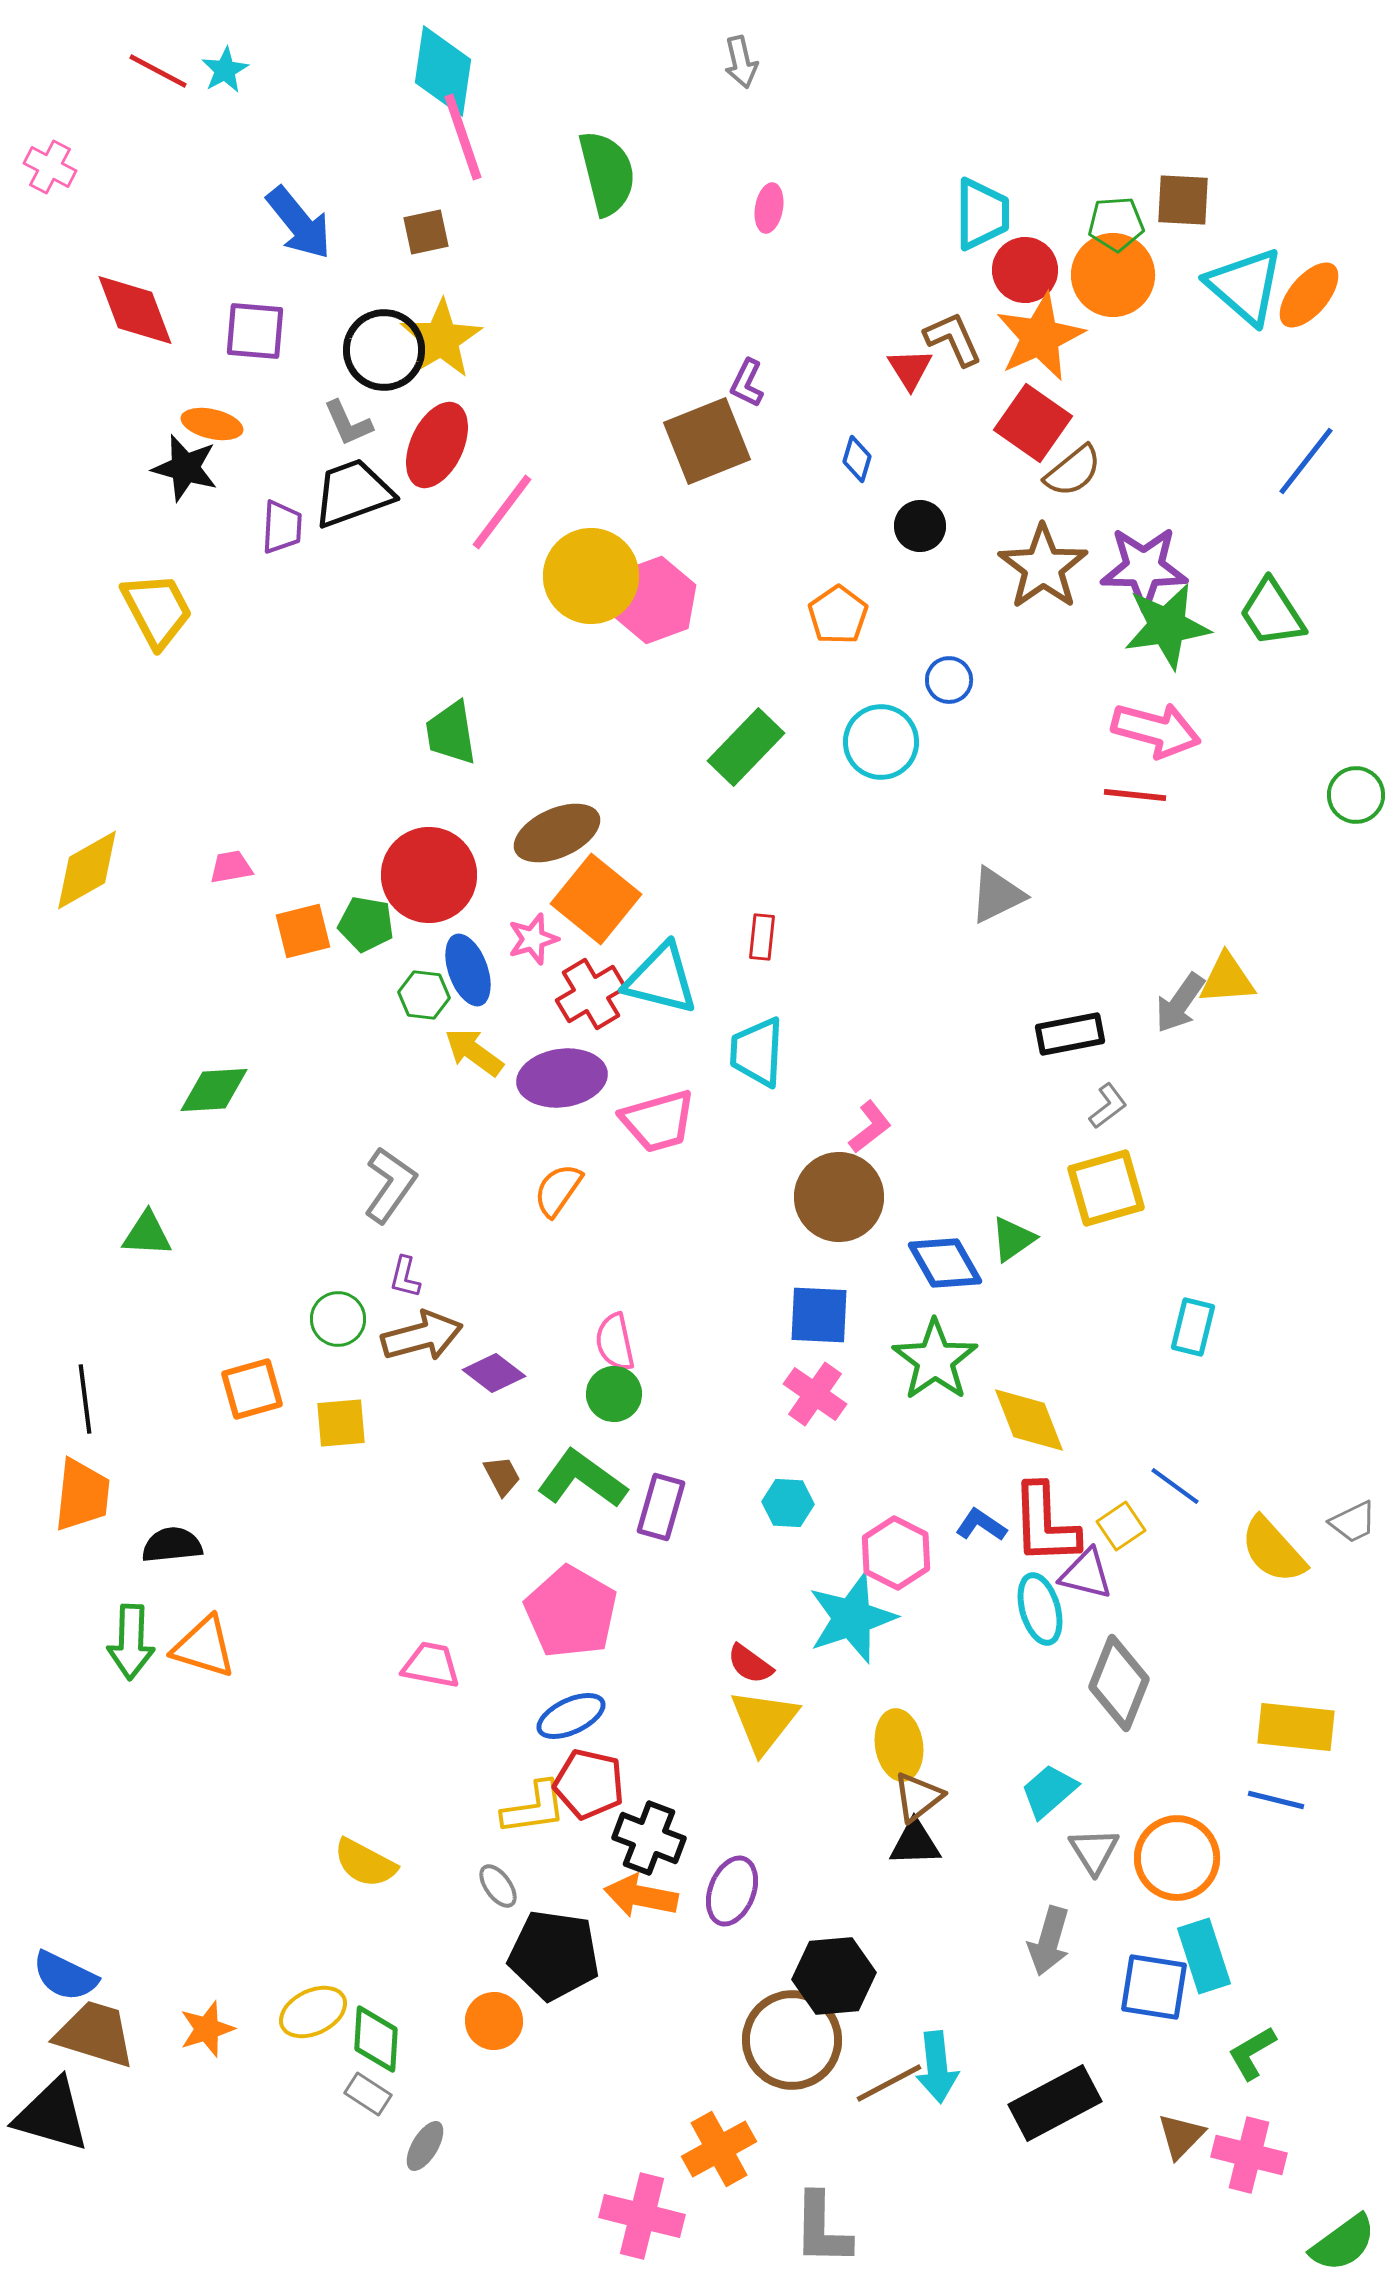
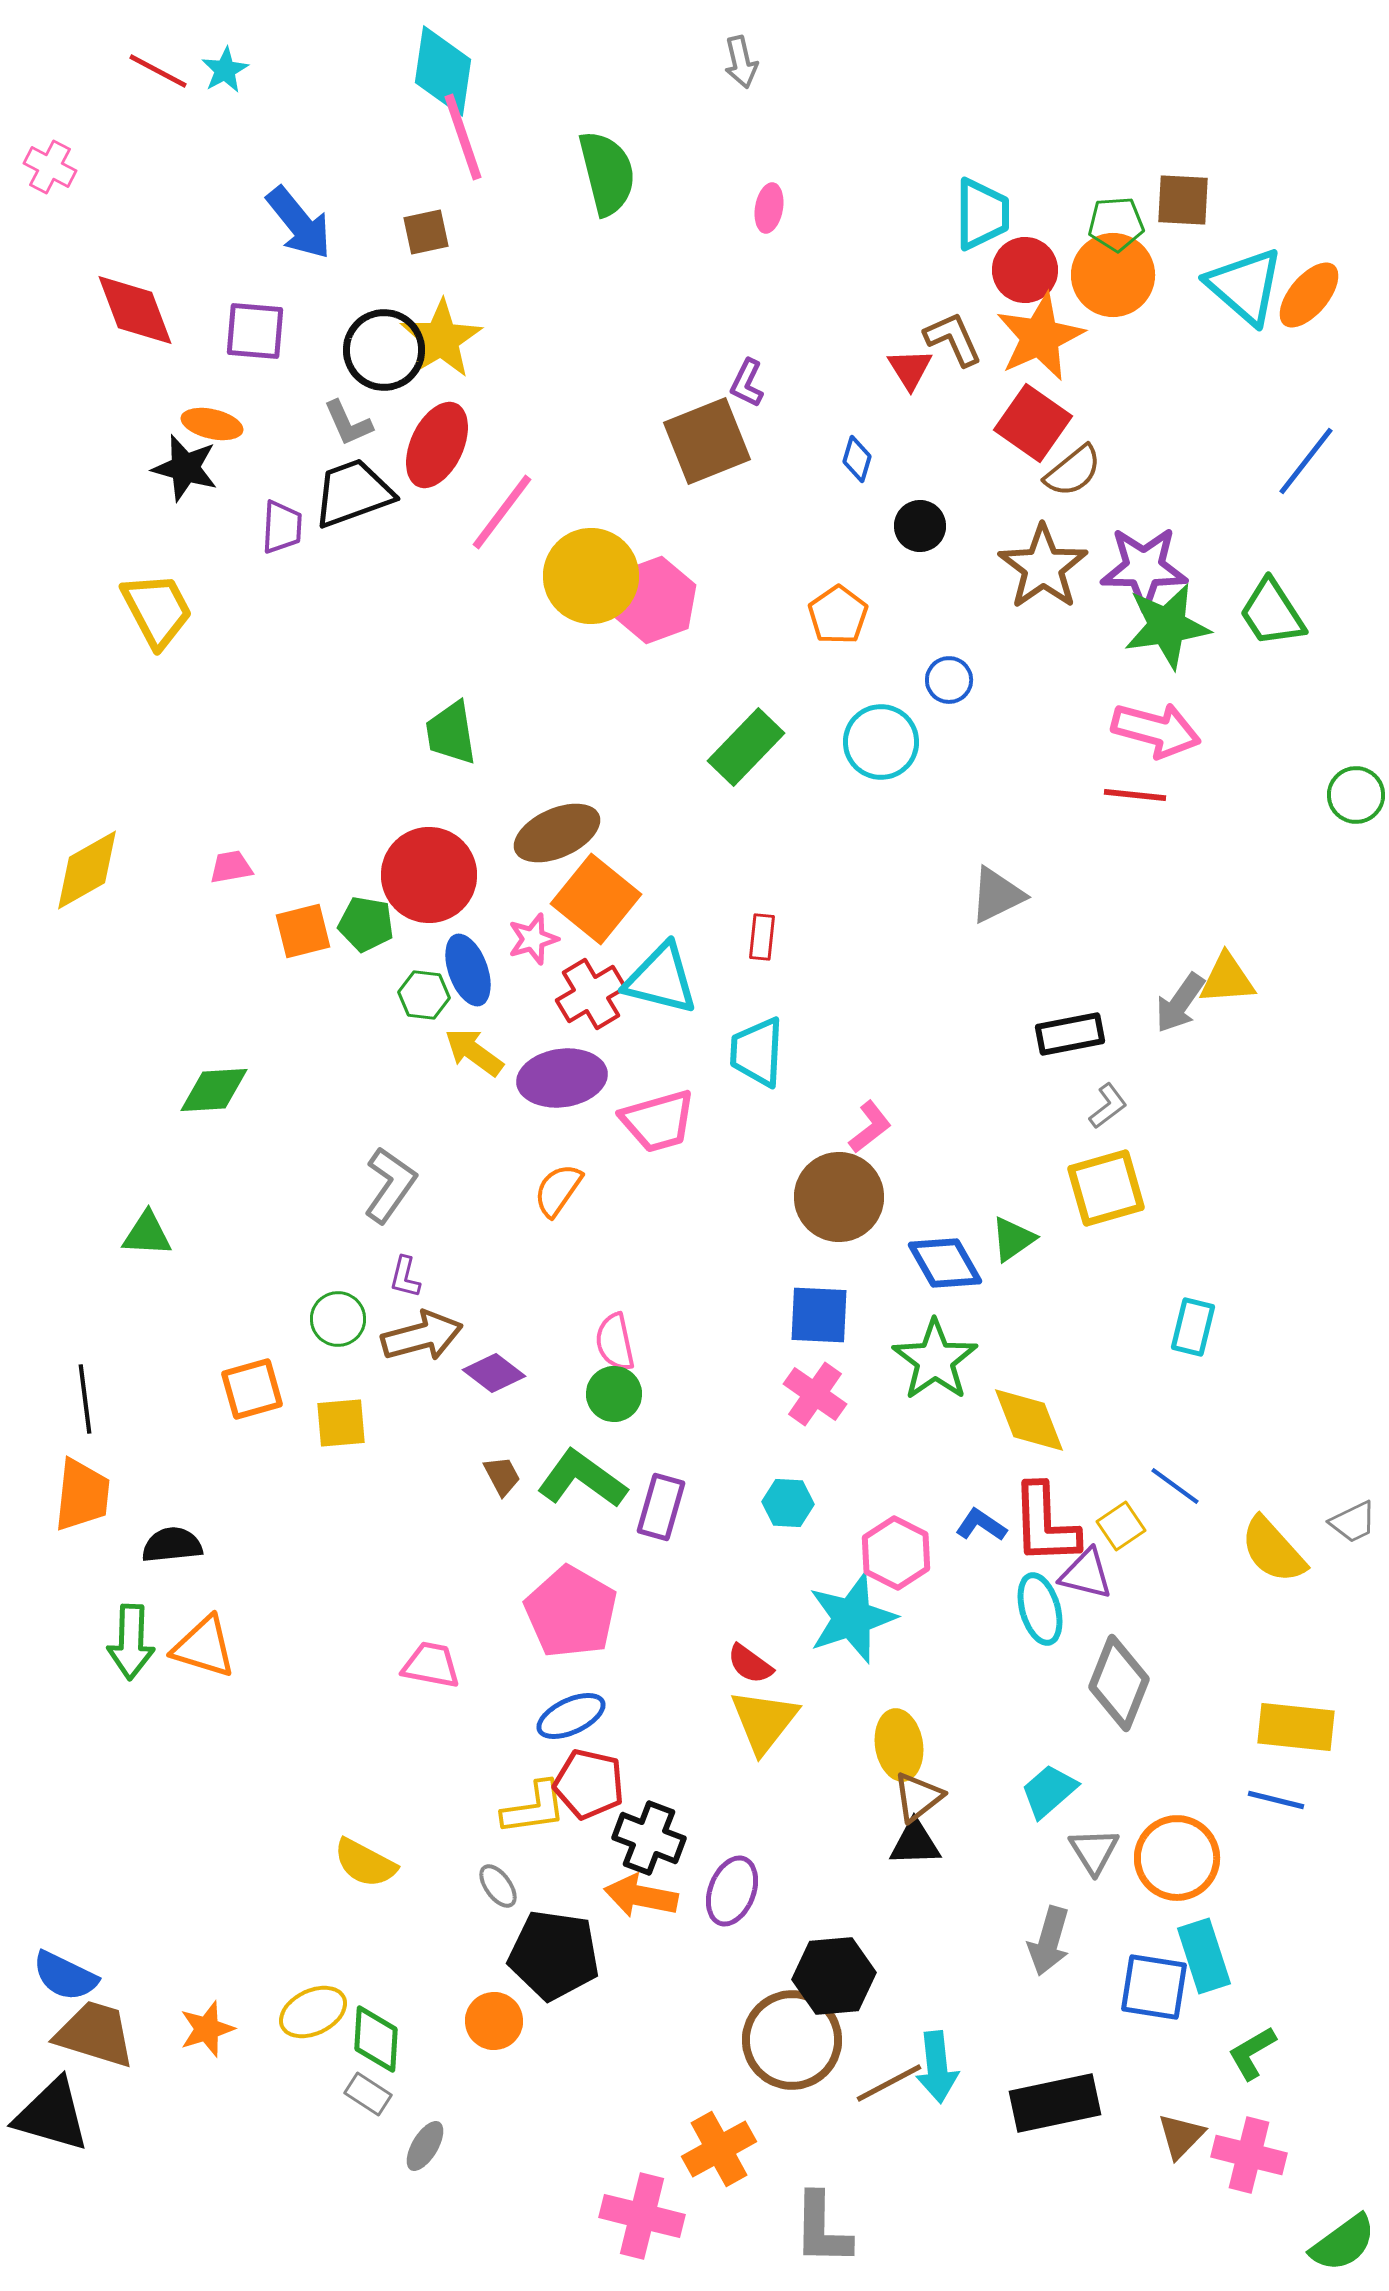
black rectangle at (1055, 2103): rotated 16 degrees clockwise
